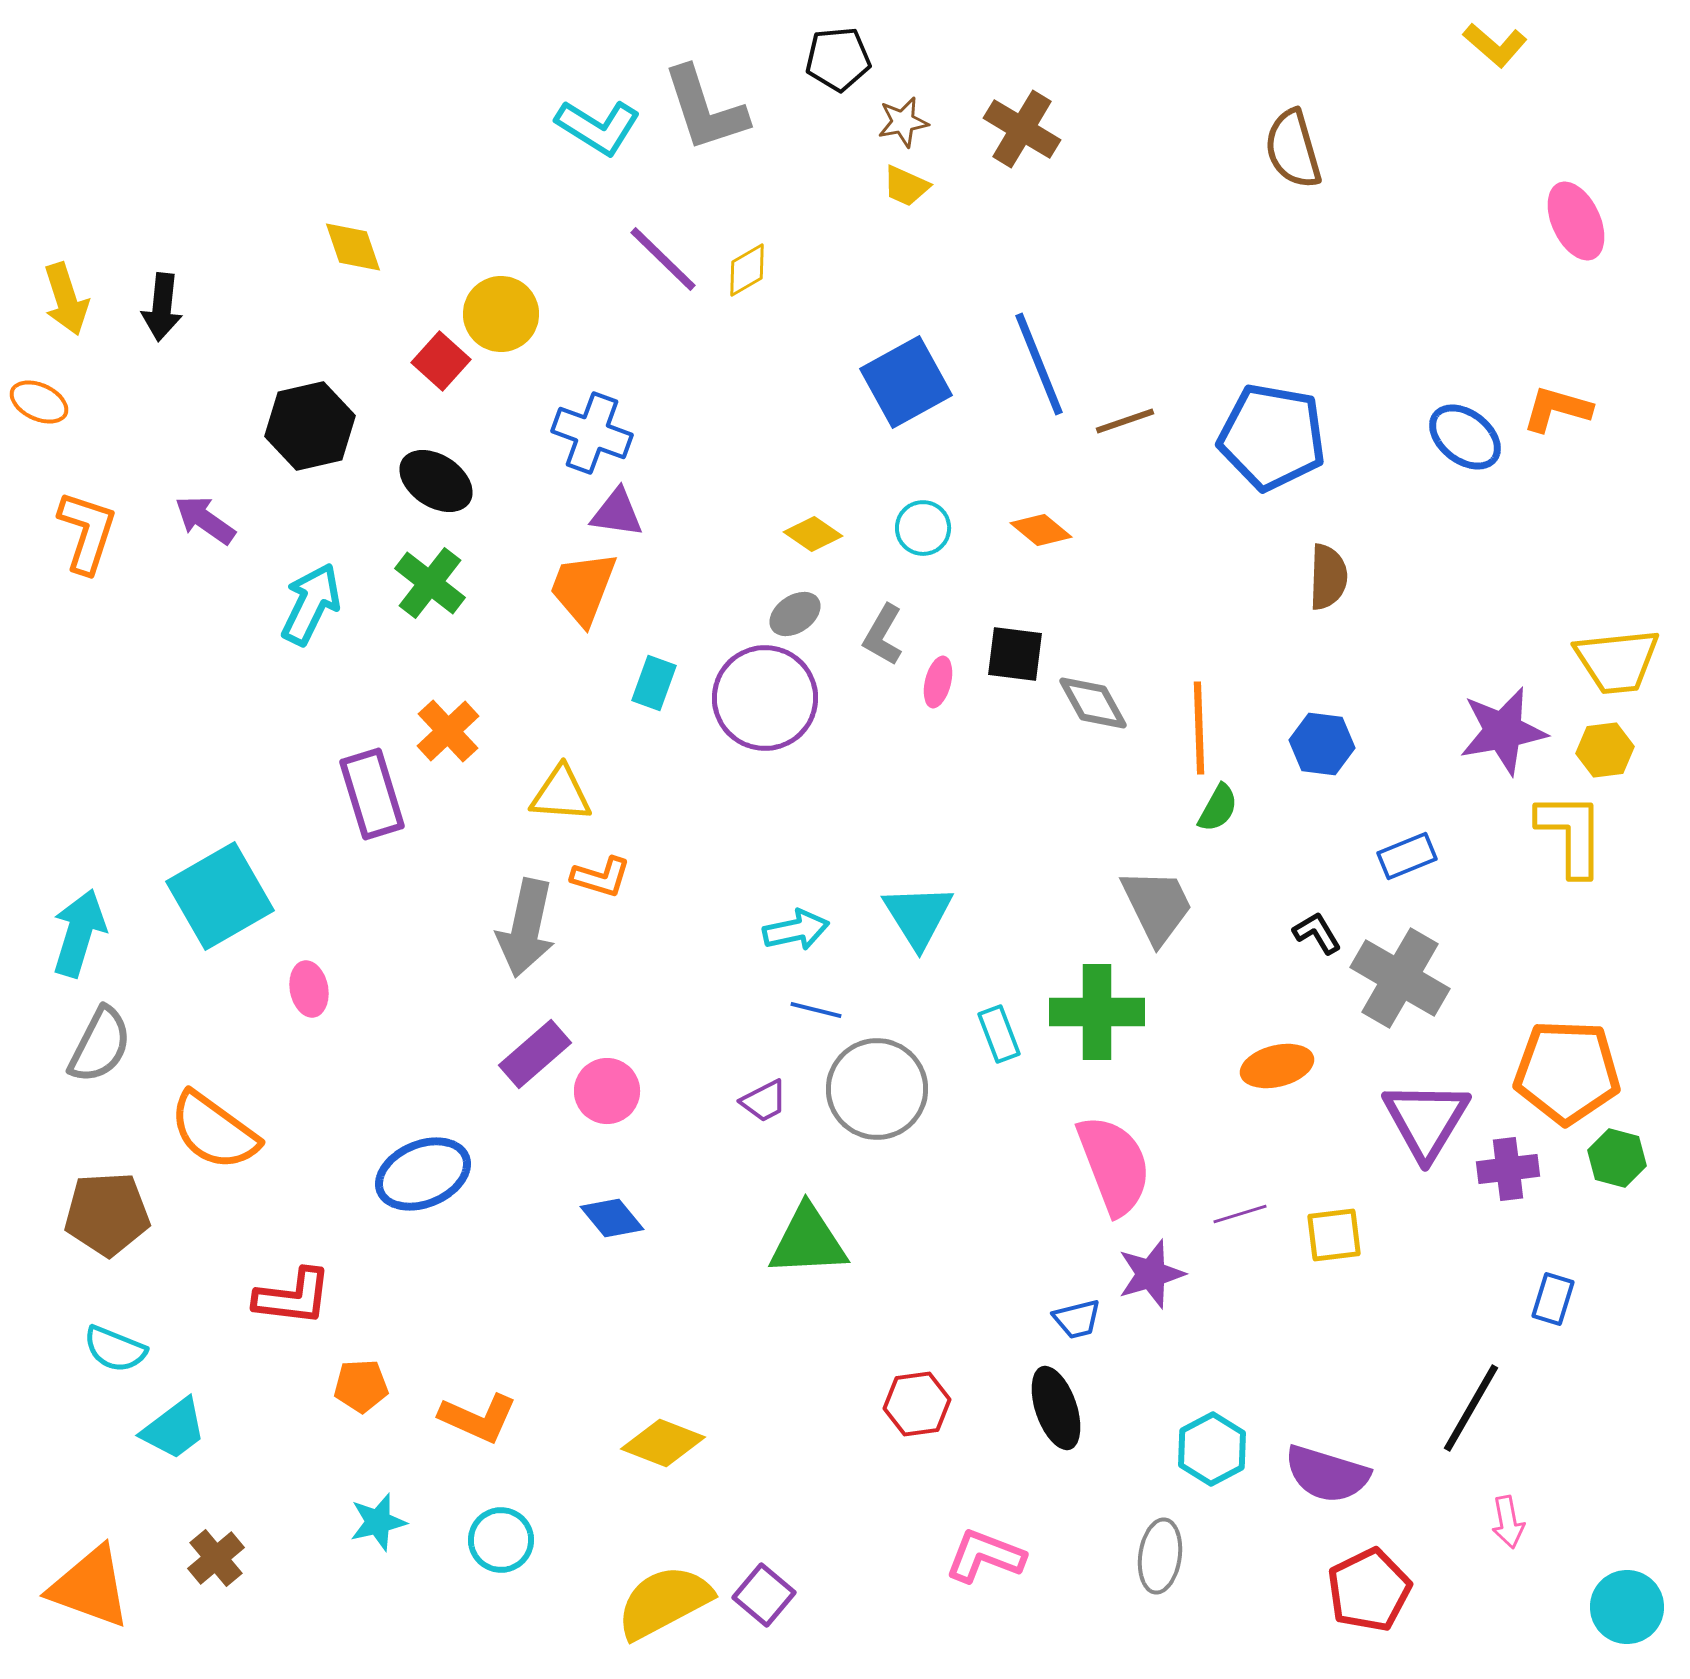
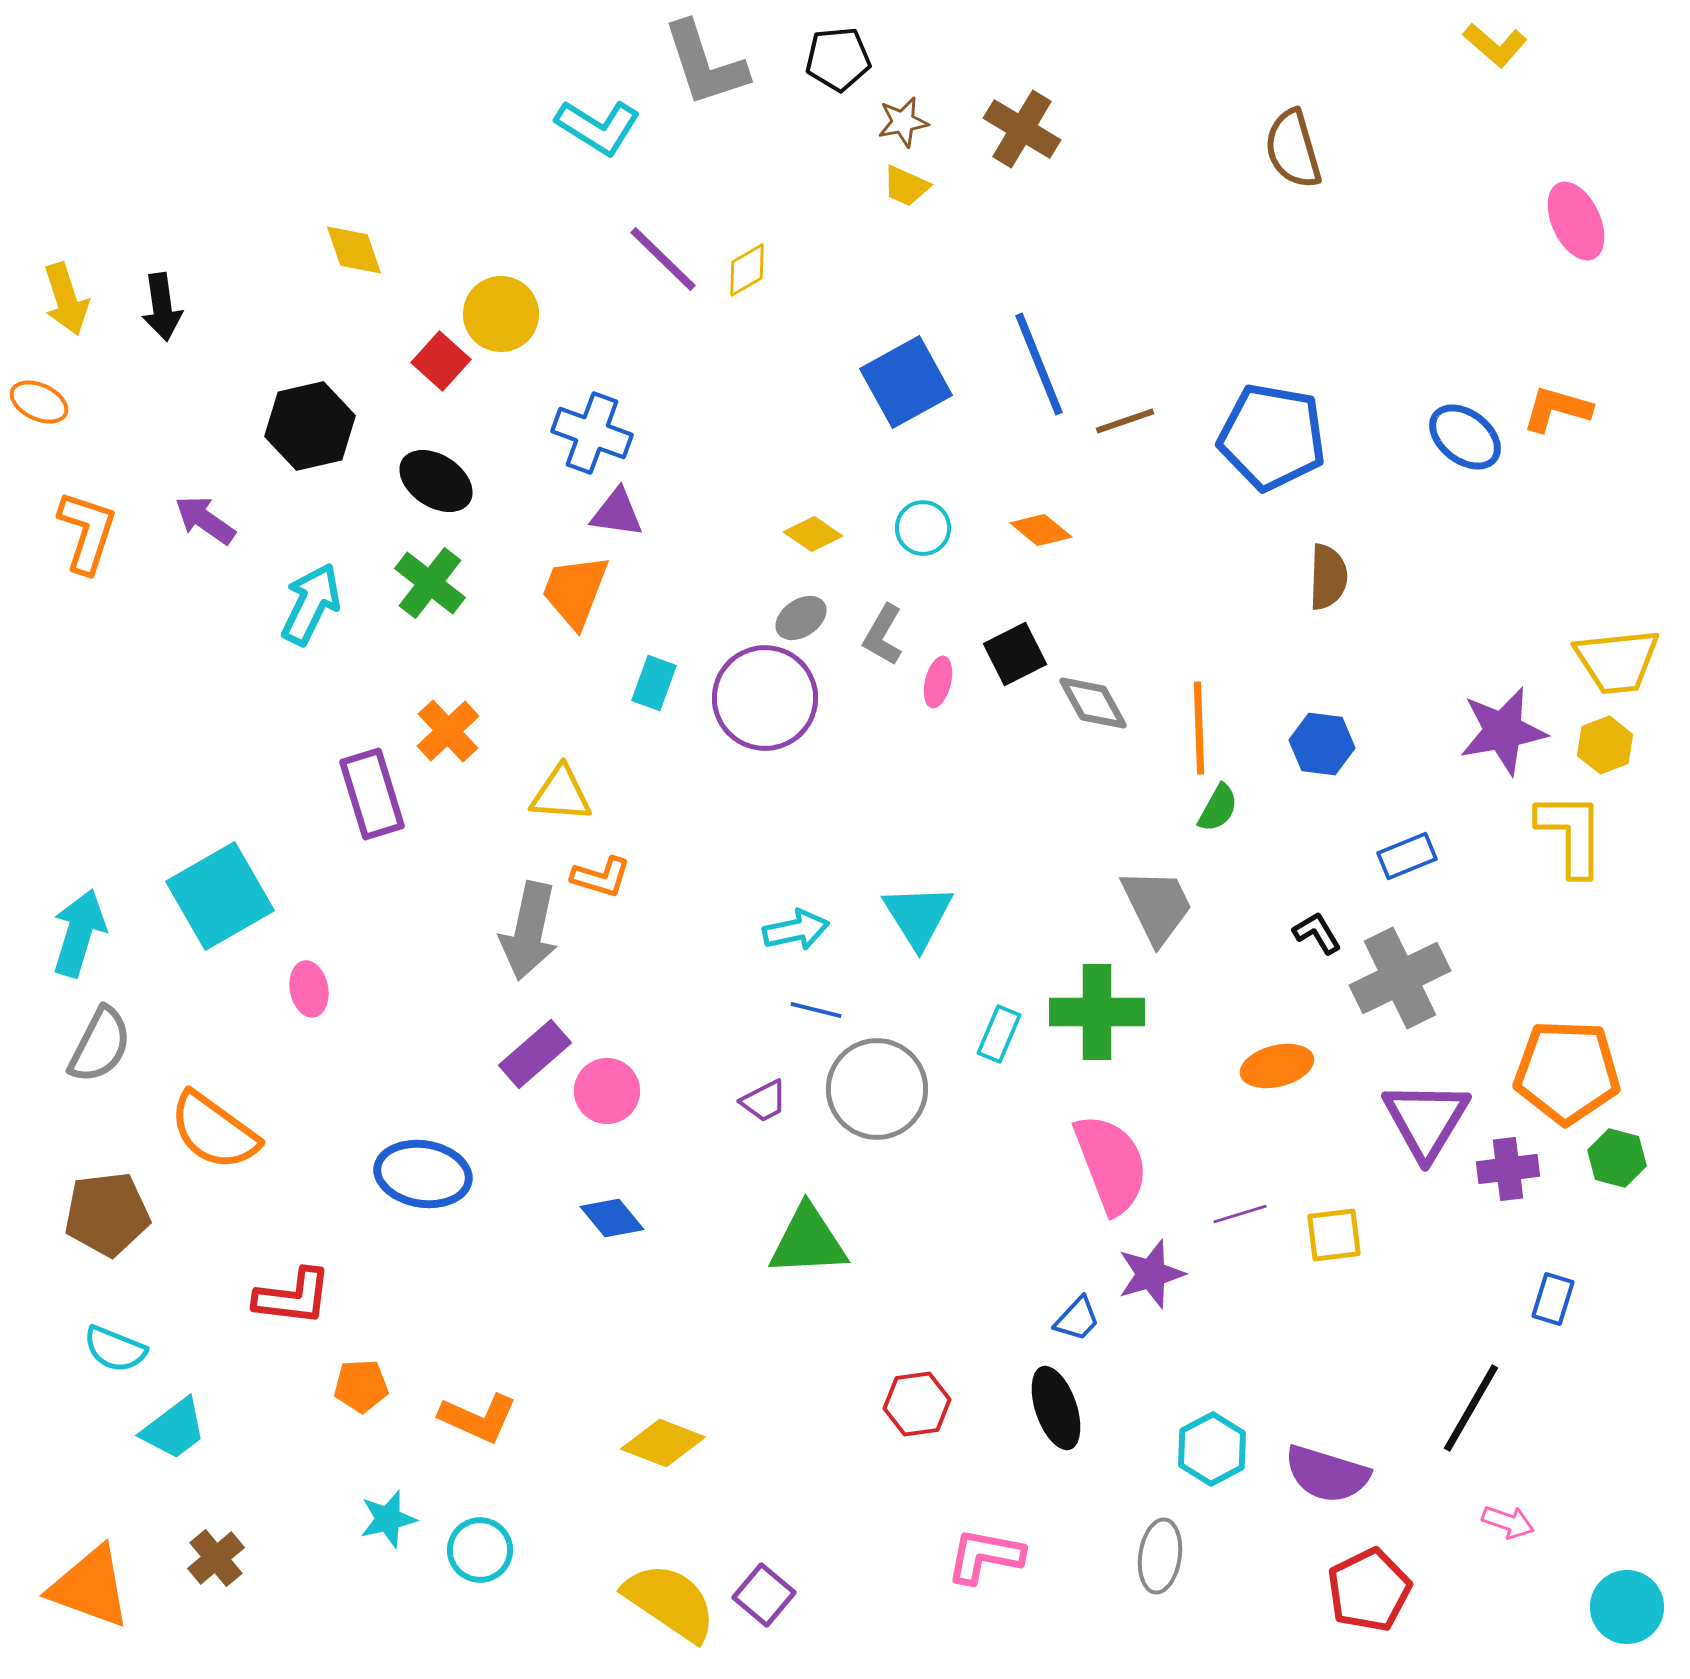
gray L-shape at (705, 109): moved 45 px up
yellow diamond at (353, 247): moved 1 px right, 3 px down
black arrow at (162, 307): rotated 14 degrees counterclockwise
orange trapezoid at (583, 588): moved 8 px left, 3 px down
gray ellipse at (795, 614): moved 6 px right, 4 px down
black square at (1015, 654): rotated 34 degrees counterclockwise
yellow hexagon at (1605, 750): moved 5 px up; rotated 14 degrees counterclockwise
gray arrow at (526, 928): moved 3 px right, 3 px down
gray cross at (1400, 978): rotated 34 degrees clockwise
cyan rectangle at (999, 1034): rotated 44 degrees clockwise
pink semicircle at (1114, 1165): moved 3 px left, 1 px up
blue ellipse at (423, 1174): rotated 32 degrees clockwise
brown pentagon at (107, 1214): rotated 4 degrees counterclockwise
blue trapezoid at (1077, 1319): rotated 33 degrees counterclockwise
cyan star at (378, 1522): moved 10 px right, 3 px up
pink arrow at (1508, 1522): rotated 60 degrees counterclockwise
cyan circle at (501, 1540): moved 21 px left, 10 px down
pink L-shape at (985, 1556): rotated 10 degrees counterclockwise
yellow semicircle at (664, 1602): moved 6 px right; rotated 62 degrees clockwise
